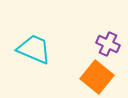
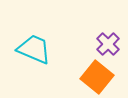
purple cross: rotated 20 degrees clockwise
